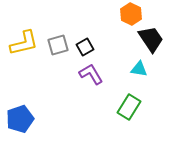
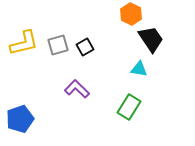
purple L-shape: moved 14 px left, 15 px down; rotated 15 degrees counterclockwise
